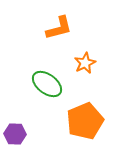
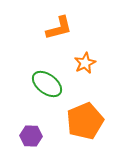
purple hexagon: moved 16 px right, 2 px down
